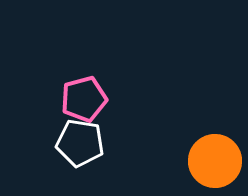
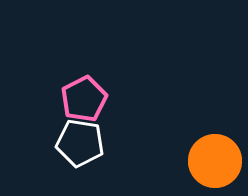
pink pentagon: rotated 12 degrees counterclockwise
